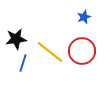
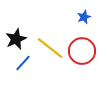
black star: rotated 15 degrees counterclockwise
yellow line: moved 4 px up
blue line: rotated 24 degrees clockwise
